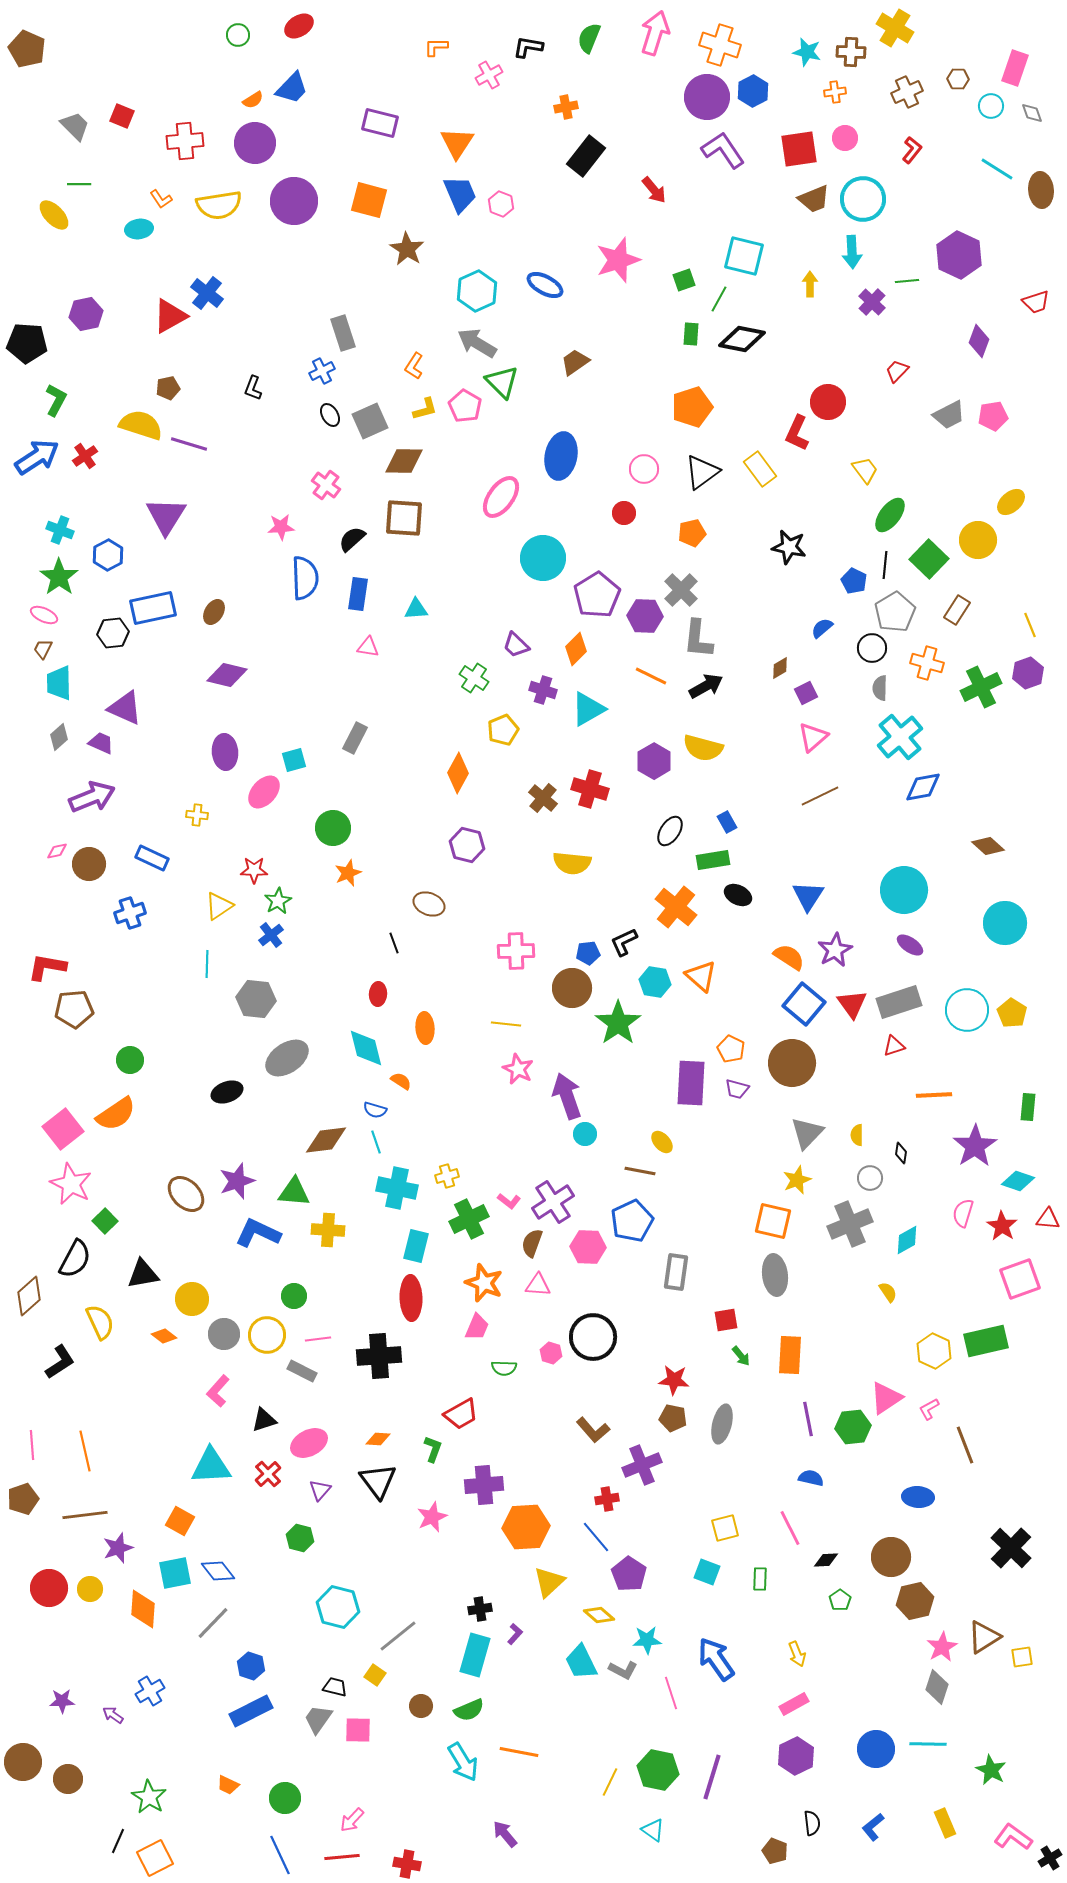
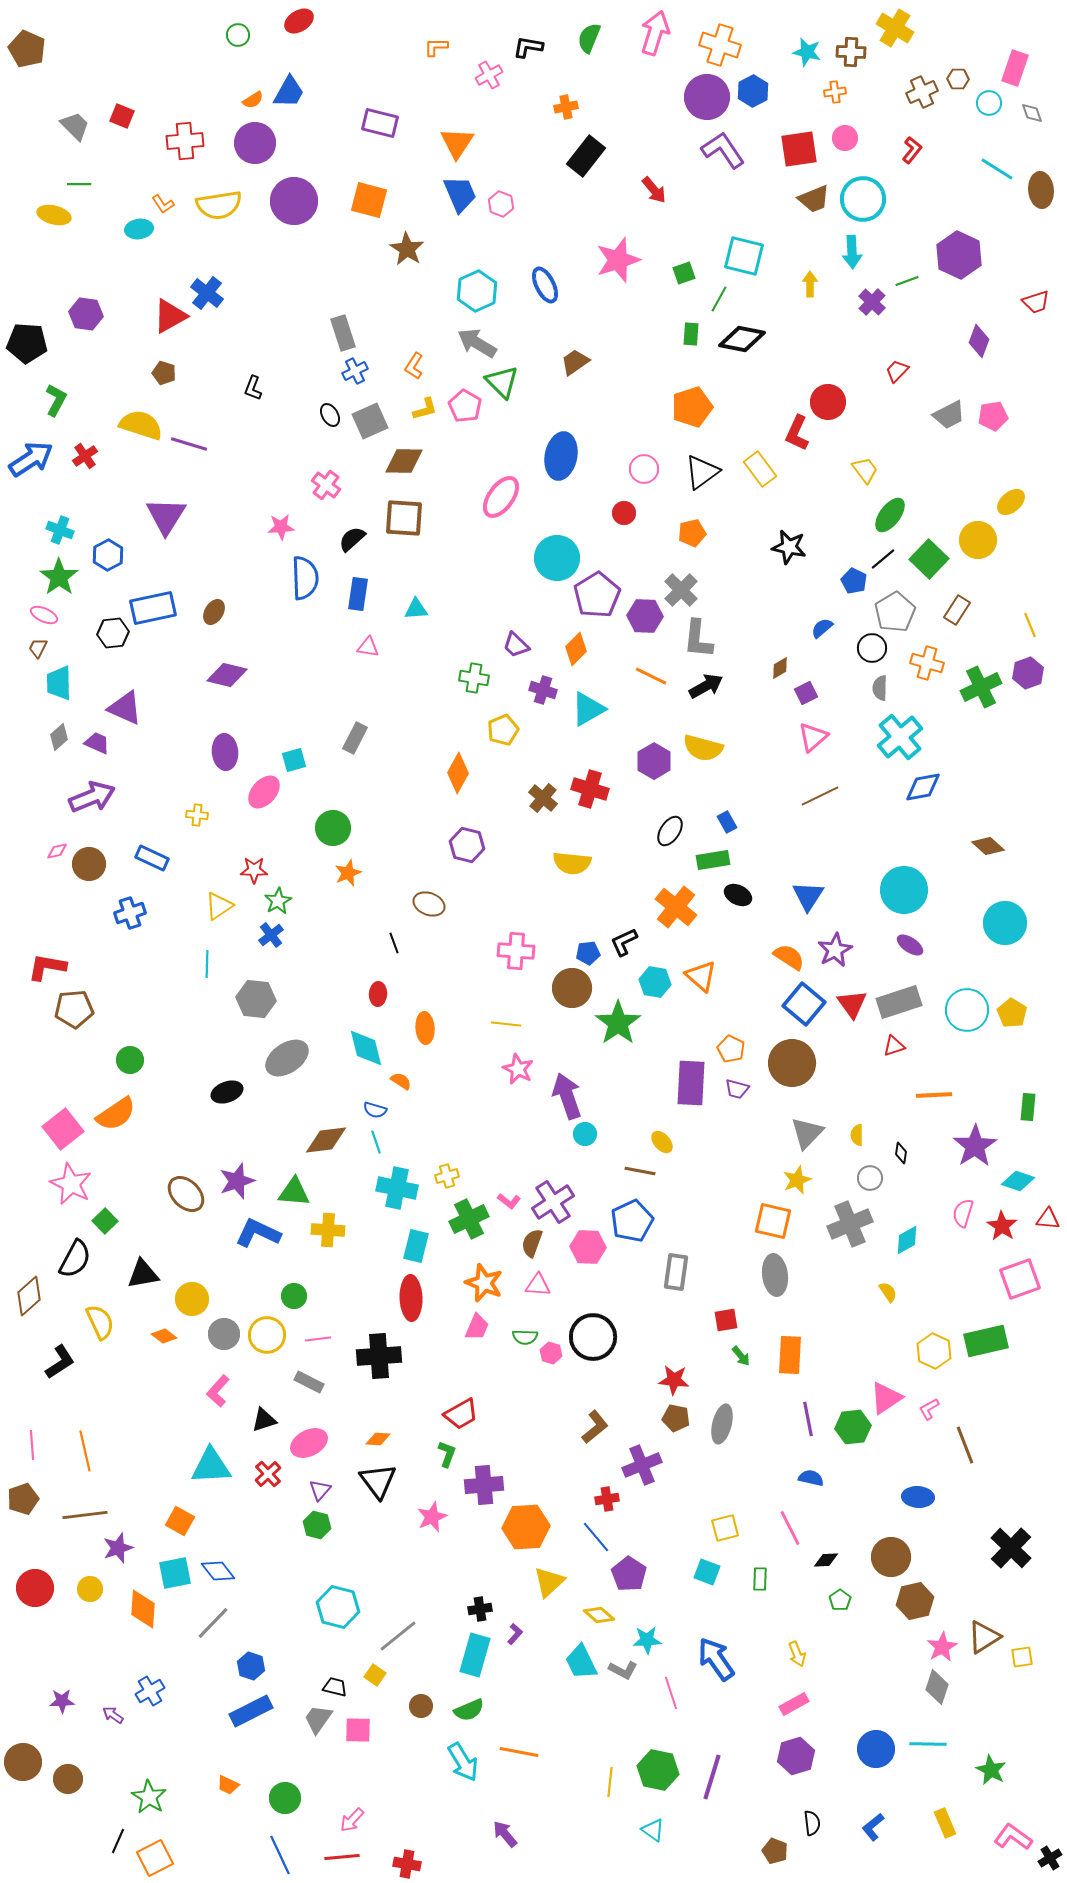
red ellipse at (299, 26): moved 5 px up
blue trapezoid at (292, 88): moved 3 px left, 4 px down; rotated 15 degrees counterclockwise
brown cross at (907, 92): moved 15 px right
cyan circle at (991, 106): moved 2 px left, 3 px up
orange L-shape at (161, 199): moved 2 px right, 5 px down
yellow ellipse at (54, 215): rotated 32 degrees counterclockwise
green square at (684, 280): moved 7 px up
green line at (907, 281): rotated 15 degrees counterclockwise
blue ellipse at (545, 285): rotated 36 degrees clockwise
purple hexagon at (86, 314): rotated 20 degrees clockwise
blue cross at (322, 371): moved 33 px right
brown pentagon at (168, 388): moved 4 px left, 15 px up; rotated 30 degrees clockwise
blue arrow at (37, 457): moved 6 px left, 2 px down
cyan circle at (543, 558): moved 14 px right
black line at (885, 565): moved 2 px left, 6 px up; rotated 44 degrees clockwise
brown trapezoid at (43, 649): moved 5 px left, 1 px up
green cross at (474, 678): rotated 24 degrees counterclockwise
purple trapezoid at (101, 743): moved 4 px left
pink cross at (516, 951): rotated 6 degrees clockwise
green semicircle at (504, 1368): moved 21 px right, 31 px up
gray rectangle at (302, 1371): moved 7 px right, 11 px down
brown pentagon at (673, 1418): moved 3 px right
brown L-shape at (593, 1430): moved 2 px right, 3 px up; rotated 88 degrees counterclockwise
green L-shape at (433, 1449): moved 14 px right, 5 px down
green hexagon at (300, 1538): moved 17 px right, 13 px up
red circle at (49, 1588): moved 14 px left
purple hexagon at (796, 1756): rotated 9 degrees clockwise
yellow line at (610, 1782): rotated 20 degrees counterclockwise
